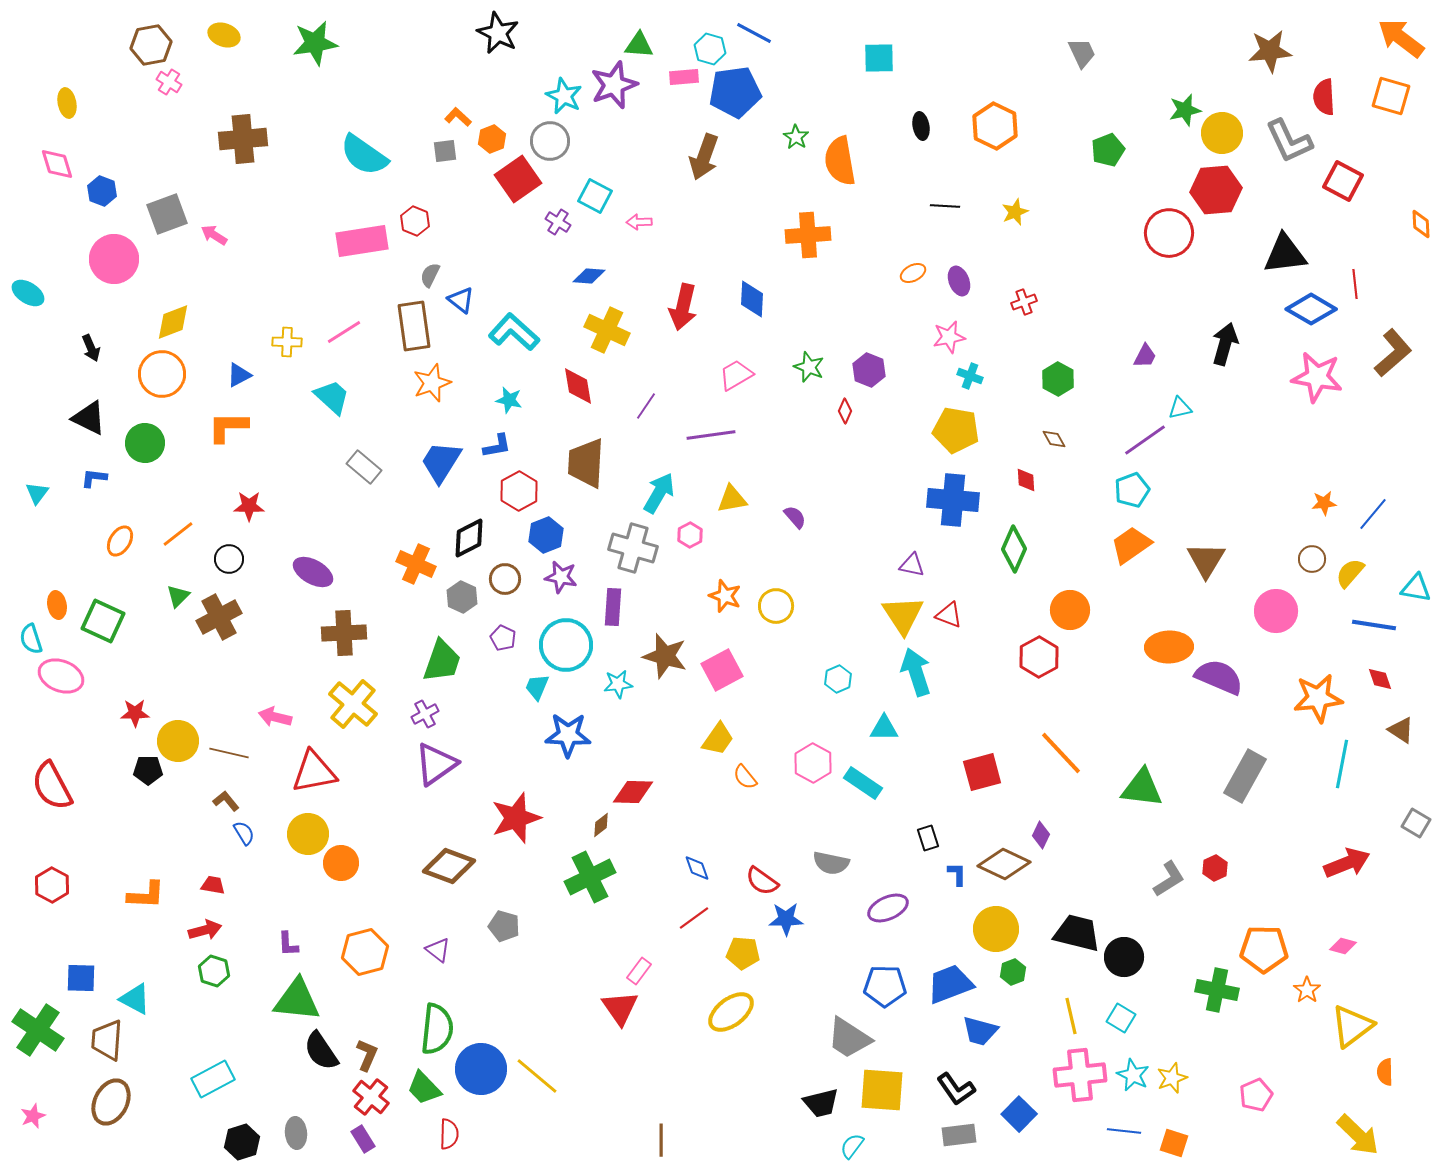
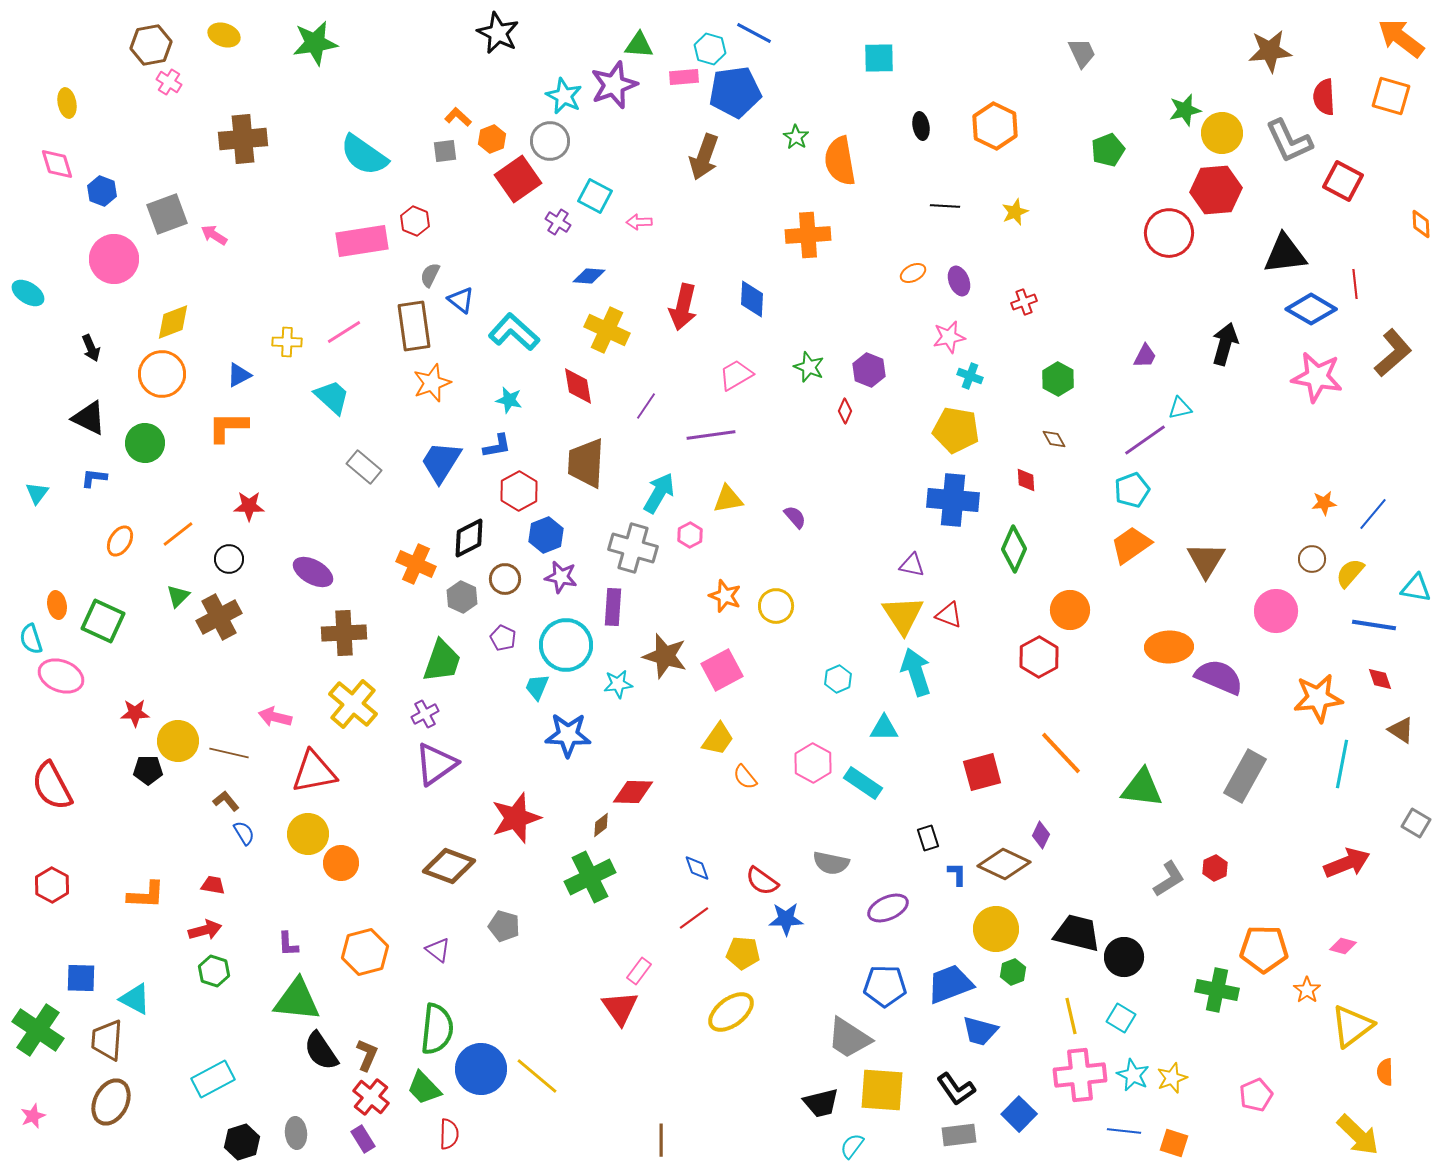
yellow triangle at (732, 499): moved 4 px left
